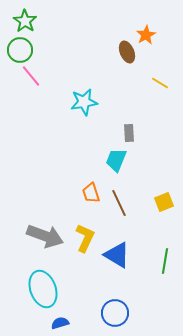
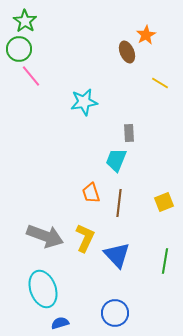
green circle: moved 1 px left, 1 px up
brown line: rotated 32 degrees clockwise
blue triangle: rotated 16 degrees clockwise
